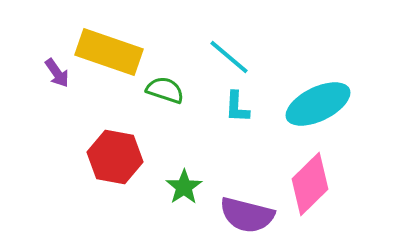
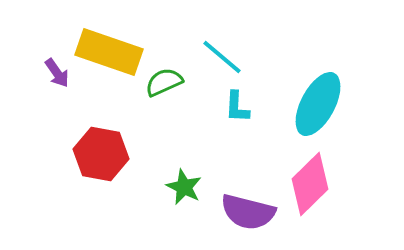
cyan line: moved 7 px left
green semicircle: moved 1 px left, 8 px up; rotated 42 degrees counterclockwise
cyan ellipse: rotated 36 degrees counterclockwise
red hexagon: moved 14 px left, 3 px up
green star: rotated 12 degrees counterclockwise
purple semicircle: moved 1 px right, 3 px up
